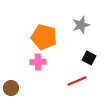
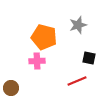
gray star: moved 3 px left
black square: rotated 16 degrees counterclockwise
pink cross: moved 1 px left, 1 px up
